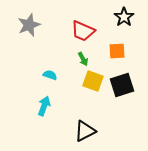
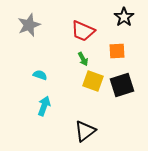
cyan semicircle: moved 10 px left
black triangle: rotated 10 degrees counterclockwise
